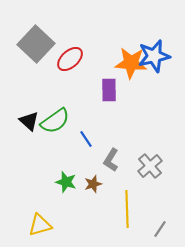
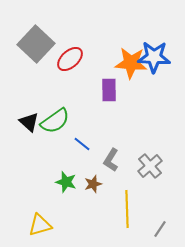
blue star: moved 1 px down; rotated 16 degrees clockwise
black triangle: moved 1 px down
blue line: moved 4 px left, 5 px down; rotated 18 degrees counterclockwise
